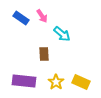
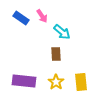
cyan arrow: moved 2 px up
brown rectangle: moved 12 px right
yellow rectangle: rotated 60 degrees clockwise
